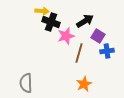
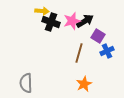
pink star: moved 6 px right, 15 px up
blue cross: rotated 16 degrees counterclockwise
